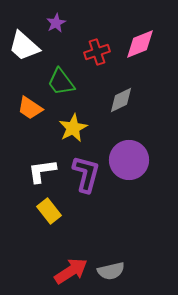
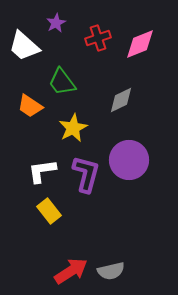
red cross: moved 1 px right, 14 px up
green trapezoid: moved 1 px right
orange trapezoid: moved 2 px up
